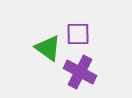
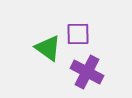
purple cross: moved 7 px right
